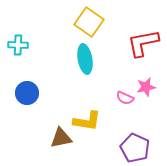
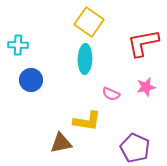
cyan ellipse: rotated 12 degrees clockwise
blue circle: moved 4 px right, 13 px up
pink semicircle: moved 14 px left, 4 px up
brown triangle: moved 5 px down
